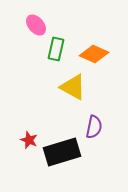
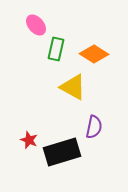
orange diamond: rotated 8 degrees clockwise
